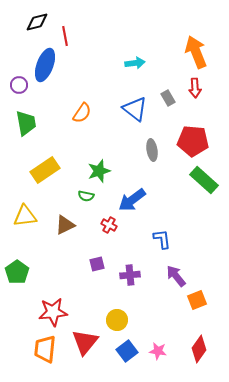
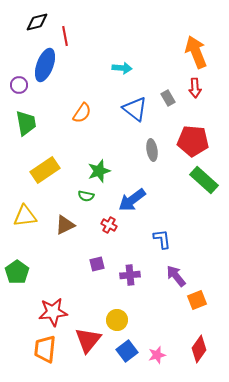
cyan arrow: moved 13 px left, 5 px down; rotated 12 degrees clockwise
red triangle: moved 3 px right, 2 px up
pink star: moved 1 px left, 4 px down; rotated 24 degrees counterclockwise
